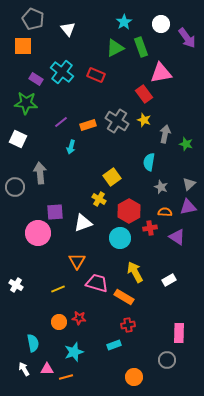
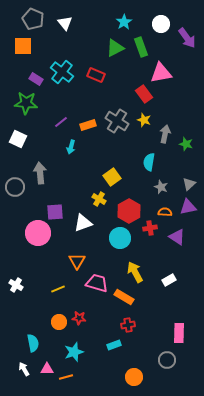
white triangle at (68, 29): moved 3 px left, 6 px up
